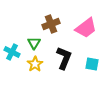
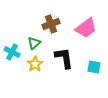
green triangle: rotated 16 degrees clockwise
black L-shape: rotated 30 degrees counterclockwise
cyan square: moved 2 px right, 3 px down
